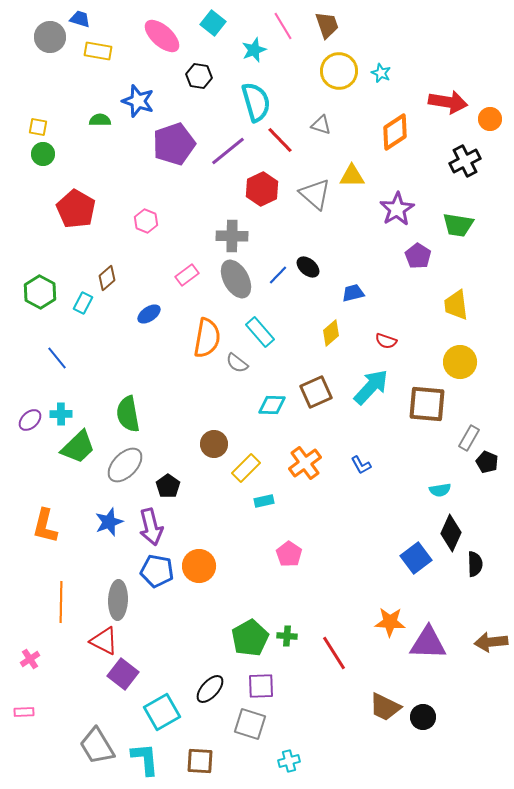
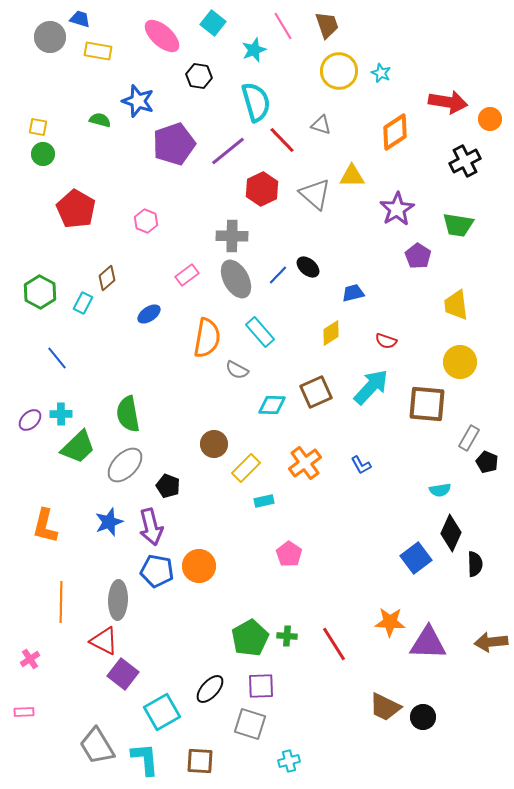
green semicircle at (100, 120): rotated 15 degrees clockwise
red line at (280, 140): moved 2 px right
yellow diamond at (331, 333): rotated 8 degrees clockwise
gray semicircle at (237, 363): moved 7 px down; rotated 10 degrees counterclockwise
black pentagon at (168, 486): rotated 15 degrees counterclockwise
red line at (334, 653): moved 9 px up
